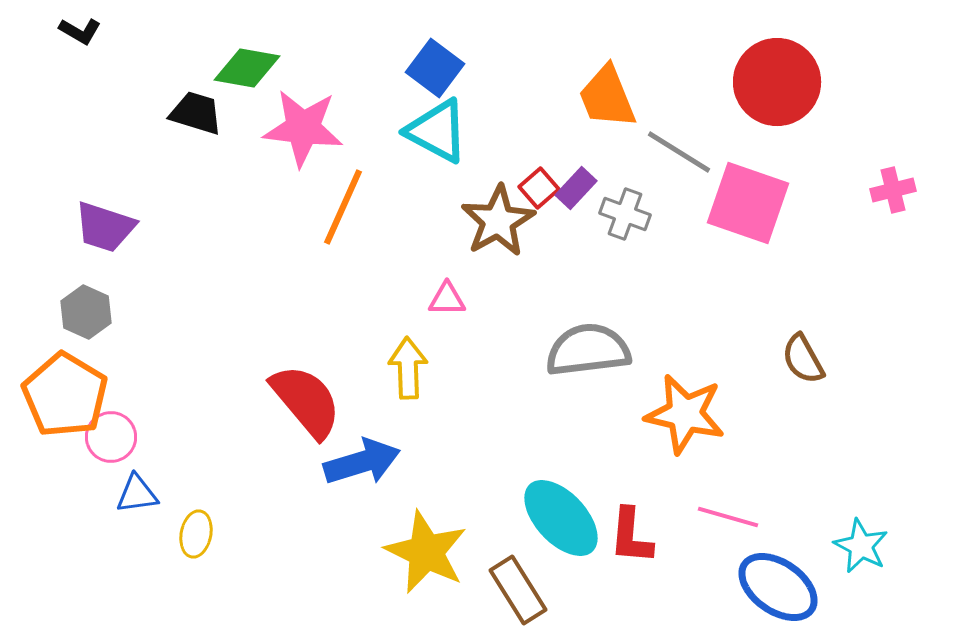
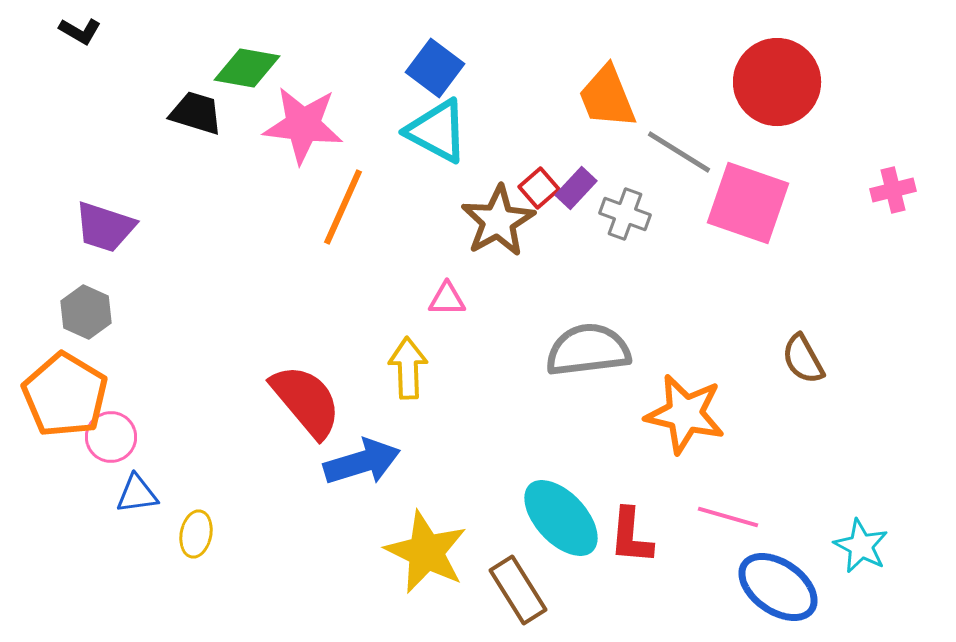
pink star: moved 3 px up
